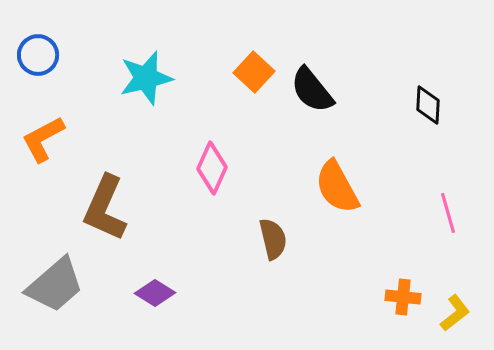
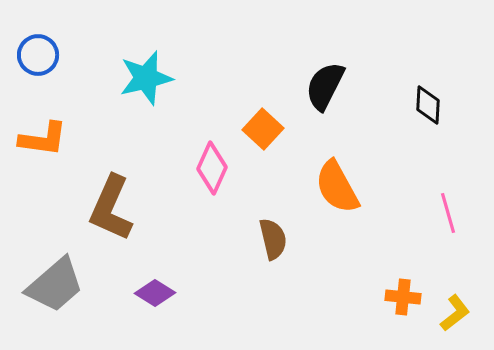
orange square: moved 9 px right, 57 px down
black semicircle: moved 13 px right, 4 px up; rotated 66 degrees clockwise
orange L-shape: rotated 144 degrees counterclockwise
brown L-shape: moved 6 px right
